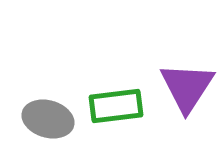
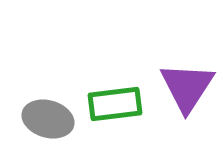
green rectangle: moved 1 px left, 2 px up
